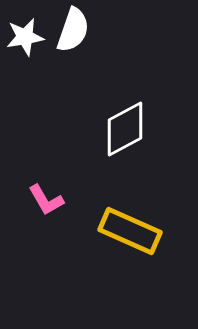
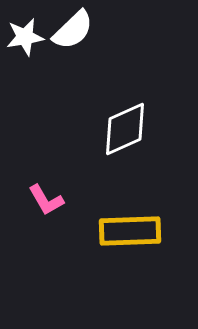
white semicircle: rotated 27 degrees clockwise
white diamond: rotated 4 degrees clockwise
yellow rectangle: rotated 26 degrees counterclockwise
